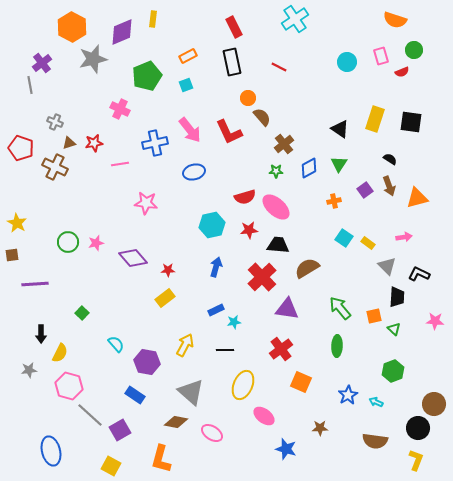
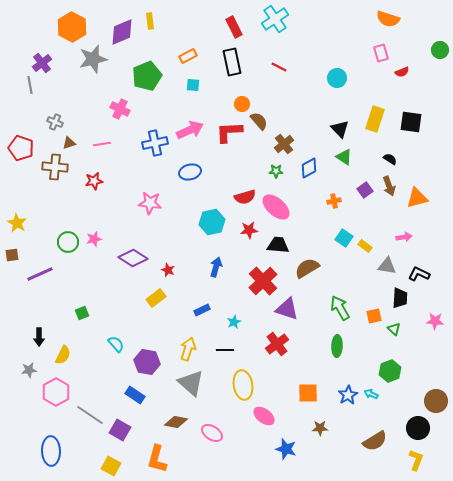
yellow rectangle at (153, 19): moved 3 px left, 2 px down; rotated 14 degrees counterclockwise
cyan cross at (295, 19): moved 20 px left
orange semicircle at (395, 20): moved 7 px left, 1 px up
green circle at (414, 50): moved 26 px right
pink rectangle at (381, 56): moved 3 px up
cyan circle at (347, 62): moved 10 px left, 16 px down
cyan square at (186, 85): moved 7 px right; rotated 24 degrees clockwise
orange circle at (248, 98): moved 6 px left, 6 px down
brown semicircle at (262, 117): moved 3 px left, 4 px down
black triangle at (340, 129): rotated 12 degrees clockwise
pink arrow at (190, 130): rotated 76 degrees counterclockwise
red L-shape at (229, 132): rotated 112 degrees clockwise
red star at (94, 143): moved 38 px down
pink line at (120, 164): moved 18 px left, 20 px up
green triangle at (339, 164): moved 5 px right, 7 px up; rotated 30 degrees counterclockwise
brown cross at (55, 167): rotated 20 degrees counterclockwise
blue ellipse at (194, 172): moved 4 px left
pink star at (146, 203): moved 4 px right
cyan hexagon at (212, 225): moved 3 px up
pink star at (96, 243): moved 2 px left, 4 px up
yellow rectangle at (368, 243): moved 3 px left, 3 px down
purple diamond at (133, 258): rotated 16 degrees counterclockwise
gray triangle at (387, 266): rotated 36 degrees counterclockwise
red star at (168, 270): rotated 24 degrees clockwise
red cross at (262, 277): moved 1 px right, 4 px down
purple line at (35, 284): moved 5 px right, 10 px up; rotated 20 degrees counterclockwise
black trapezoid at (397, 297): moved 3 px right, 1 px down
yellow rectangle at (165, 298): moved 9 px left
green arrow at (340, 308): rotated 10 degrees clockwise
purple triangle at (287, 309): rotated 10 degrees clockwise
blue rectangle at (216, 310): moved 14 px left
green square at (82, 313): rotated 24 degrees clockwise
cyan star at (234, 322): rotated 16 degrees counterclockwise
black arrow at (41, 334): moved 2 px left, 3 px down
yellow arrow at (185, 345): moved 3 px right, 4 px down; rotated 10 degrees counterclockwise
red cross at (281, 349): moved 4 px left, 5 px up
yellow semicircle at (60, 353): moved 3 px right, 2 px down
green hexagon at (393, 371): moved 3 px left
orange square at (301, 382): moved 7 px right, 11 px down; rotated 25 degrees counterclockwise
yellow ellipse at (243, 385): rotated 32 degrees counterclockwise
pink hexagon at (69, 386): moved 13 px left, 6 px down; rotated 16 degrees clockwise
gray triangle at (191, 392): moved 9 px up
cyan arrow at (376, 402): moved 5 px left, 8 px up
brown circle at (434, 404): moved 2 px right, 3 px up
gray line at (90, 415): rotated 8 degrees counterclockwise
purple square at (120, 430): rotated 30 degrees counterclockwise
brown semicircle at (375, 441): rotated 40 degrees counterclockwise
blue ellipse at (51, 451): rotated 12 degrees clockwise
orange L-shape at (161, 459): moved 4 px left
